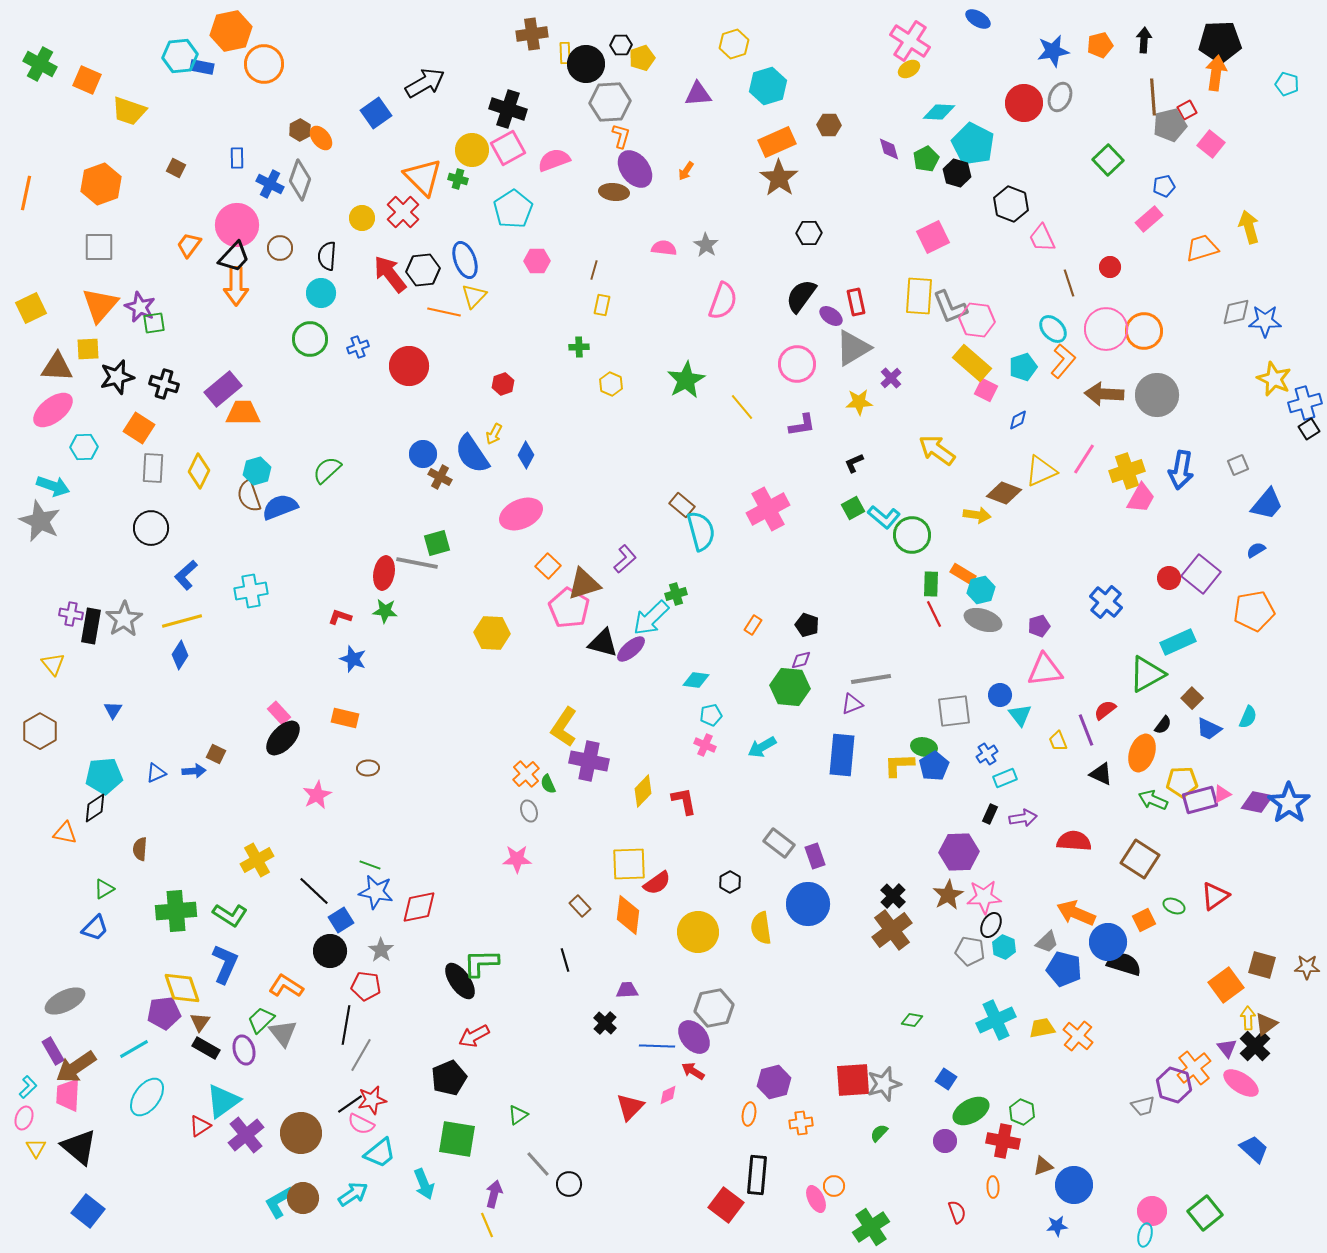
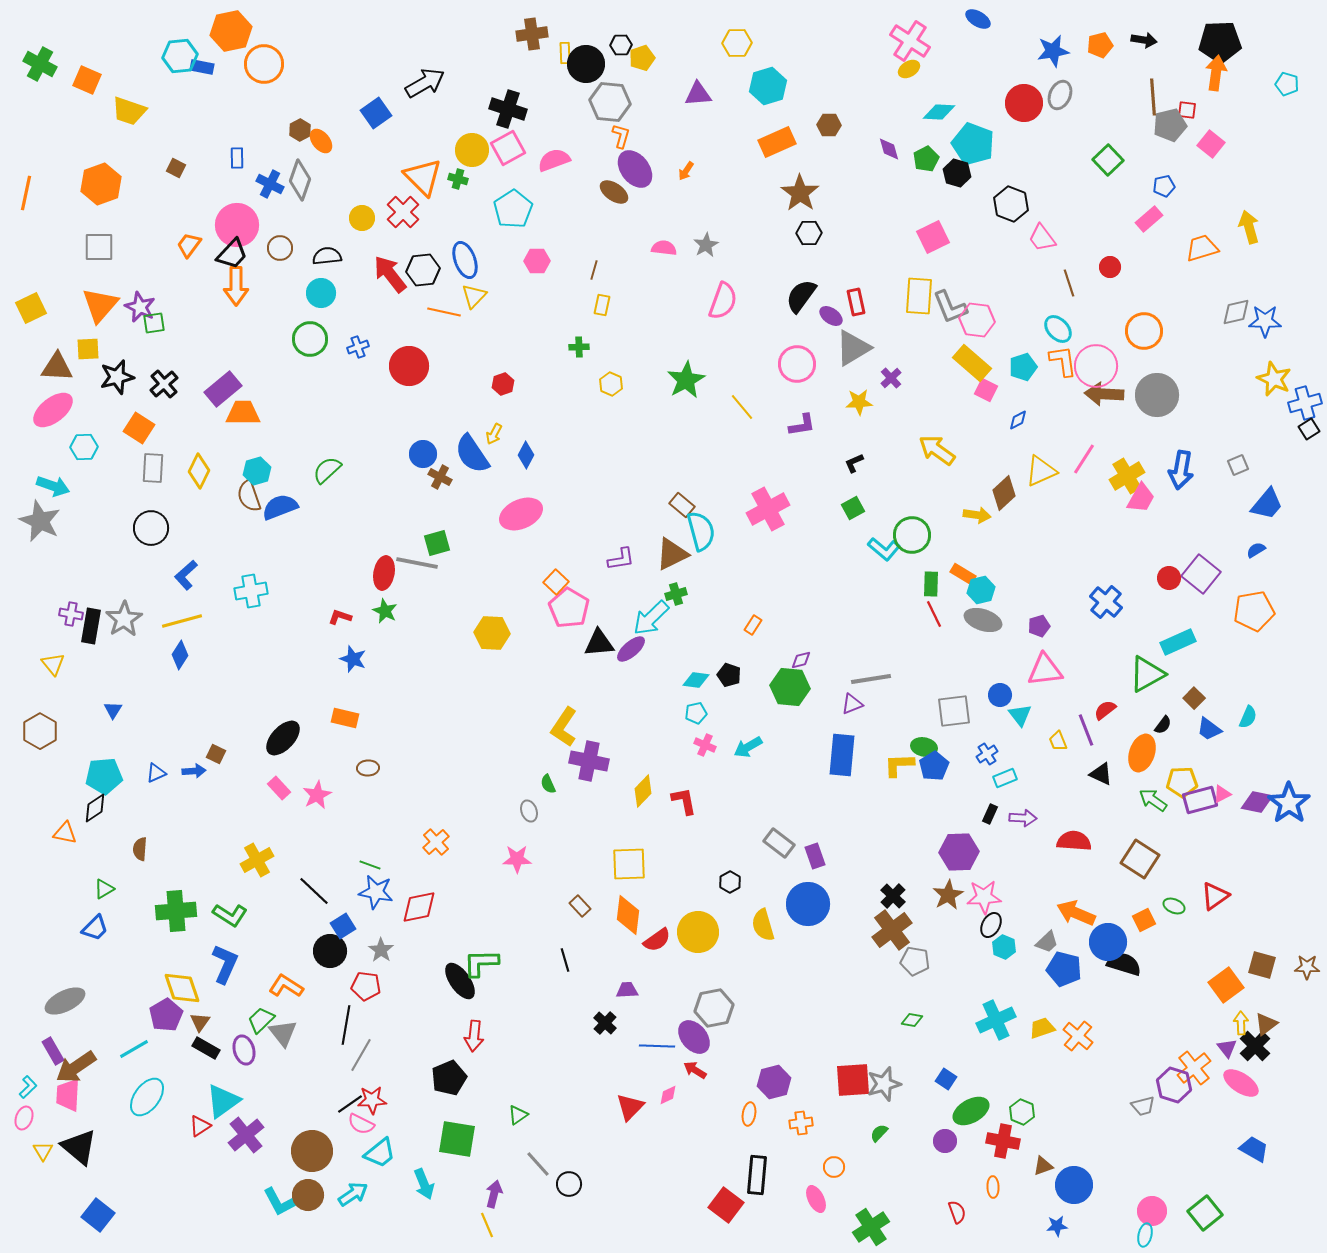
black arrow at (1144, 40): rotated 95 degrees clockwise
yellow hexagon at (734, 44): moved 3 px right, 1 px up; rotated 16 degrees clockwise
gray ellipse at (1060, 97): moved 2 px up
gray hexagon at (610, 102): rotated 9 degrees clockwise
red square at (1187, 110): rotated 36 degrees clockwise
orange ellipse at (321, 138): moved 3 px down
cyan pentagon at (973, 144): rotated 6 degrees counterclockwise
brown star at (779, 178): moved 21 px right, 15 px down
brown ellipse at (614, 192): rotated 28 degrees clockwise
pink trapezoid at (1042, 238): rotated 12 degrees counterclockwise
gray star at (706, 245): rotated 10 degrees clockwise
black semicircle at (327, 256): rotated 80 degrees clockwise
black trapezoid at (234, 257): moved 2 px left, 3 px up
cyan ellipse at (1053, 329): moved 5 px right
pink circle at (1106, 329): moved 10 px left, 37 px down
orange L-shape at (1063, 361): rotated 48 degrees counterclockwise
black cross at (164, 384): rotated 32 degrees clockwise
yellow cross at (1127, 471): moved 5 px down; rotated 12 degrees counterclockwise
brown diamond at (1004, 493): rotated 64 degrees counterclockwise
cyan L-shape at (884, 517): moved 32 px down
purple L-shape at (625, 559): moved 4 px left; rotated 32 degrees clockwise
orange square at (548, 566): moved 8 px right, 16 px down
brown triangle at (584, 584): moved 88 px right, 30 px up; rotated 9 degrees counterclockwise
green star at (385, 611): rotated 20 degrees clockwise
black pentagon at (807, 625): moved 78 px left, 50 px down
black triangle at (603, 643): moved 4 px left; rotated 20 degrees counterclockwise
brown square at (1192, 698): moved 2 px right
pink rectangle at (279, 713): moved 75 px down
cyan pentagon at (711, 715): moved 15 px left, 2 px up
blue trapezoid at (1209, 729): rotated 12 degrees clockwise
cyan arrow at (762, 747): moved 14 px left
orange cross at (526, 774): moved 90 px left, 68 px down
green arrow at (1153, 800): rotated 12 degrees clockwise
purple arrow at (1023, 818): rotated 12 degrees clockwise
red semicircle at (657, 883): moved 57 px down
blue square at (341, 920): moved 2 px right, 6 px down
yellow semicircle at (761, 928): moved 2 px right, 3 px up; rotated 8 degrees counterclockwise
gray pentagon at (970, 951): moved 55 px left, 10 px down
purple pentagon at (164, 1013): moved 2 px right, 2 px down; rotated 24 degrees counterclockwise
yellow arrow at (1248, 1018): moved 7 px left, 5 px down
yellow trapezoid at (1042, 1028): rotated 8 degrees counterclockwise
red arrow at (474, 1036): rotated 56 degrees counterclockwise
red arrow at (693, 1071): moved 2 px right, 1 px up
red star at (372, 1100): rotated 8 degrees clockwise
brown circle at (301, 1133): moved 11 px right, 18 px down
yellow triangle at (36, 1148): moved 7 px right, 3 px down
blue trapezoid at (1254, 1149): rotated 12 degrees counterclockwise
orange circle at (834, 1186): moved 19 px up
brown circle at (303, 1198): moved 5 px right, 3 px up
cyan L-shape at (279, 1202): rotated 88 degrees counterclockwise
blue square at (88, 1211): moved 10 px right, 4 px down
